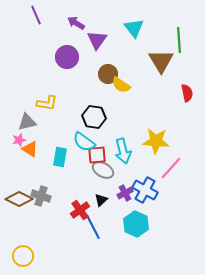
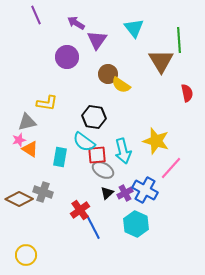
yellow star: rotated 12 degrees clockwise
gray cross: moved 2 px right, 4 px up
black triangle: moved 6 px right, 7 px up
yellow circle: moved 3 px right, 1 px up
